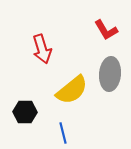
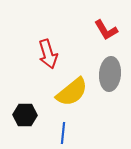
red arrow: moved 6 px right, 5 px down
yellow semicircle: moved 2 px down
black hexagon: moved 3 px down
blue line: rotated 20 degrees clockwise
